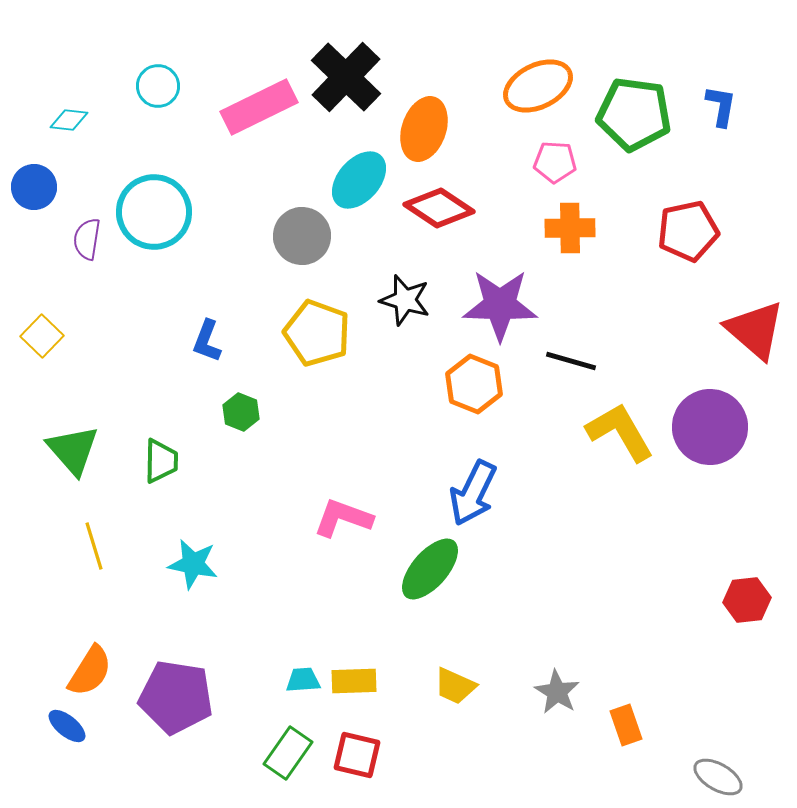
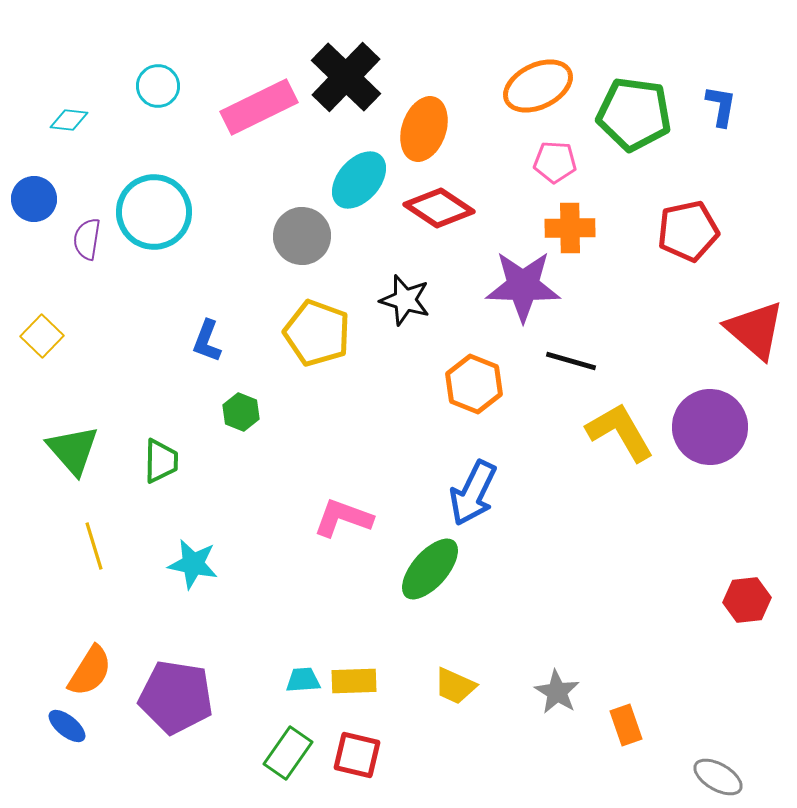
blue circle at (34, 187): moved 12 px down
purple star at (500, 305): moved 23 px right, 19 px up
